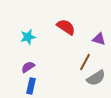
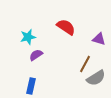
brown line: moved 2 px down
purple semicircle: moved 8 px right, 12 px up
